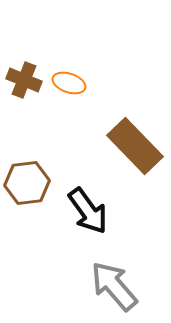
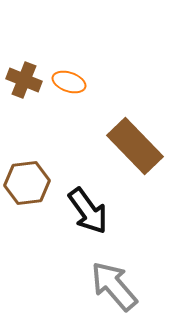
orange ellipse: moved 1 px up
